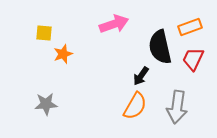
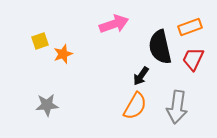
yellow square: moved 4 px left, 8 px down; rotated 24 degrees counterclockwise
gray star: moved 1 px right, 1 px down
